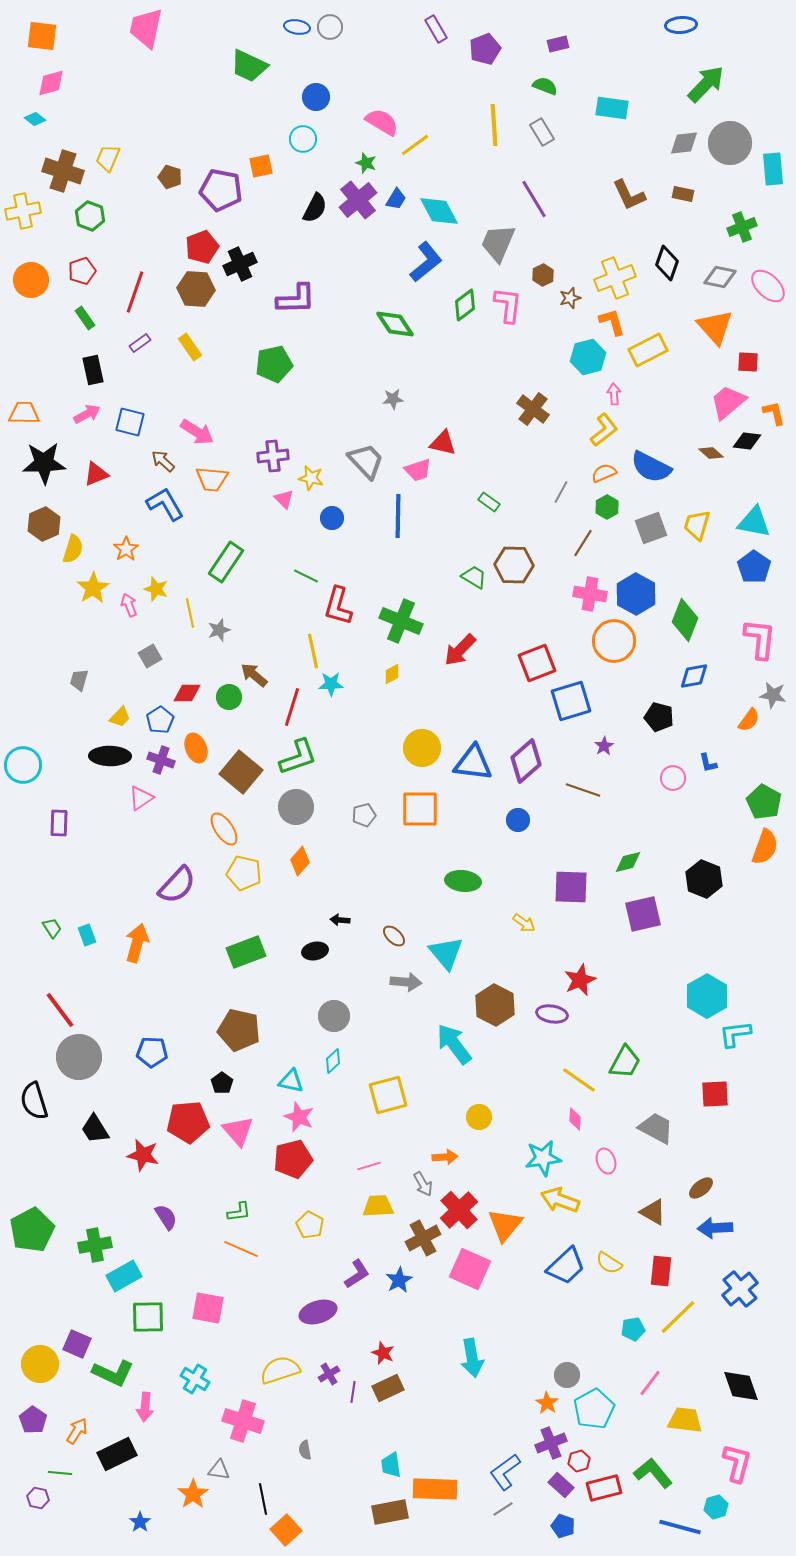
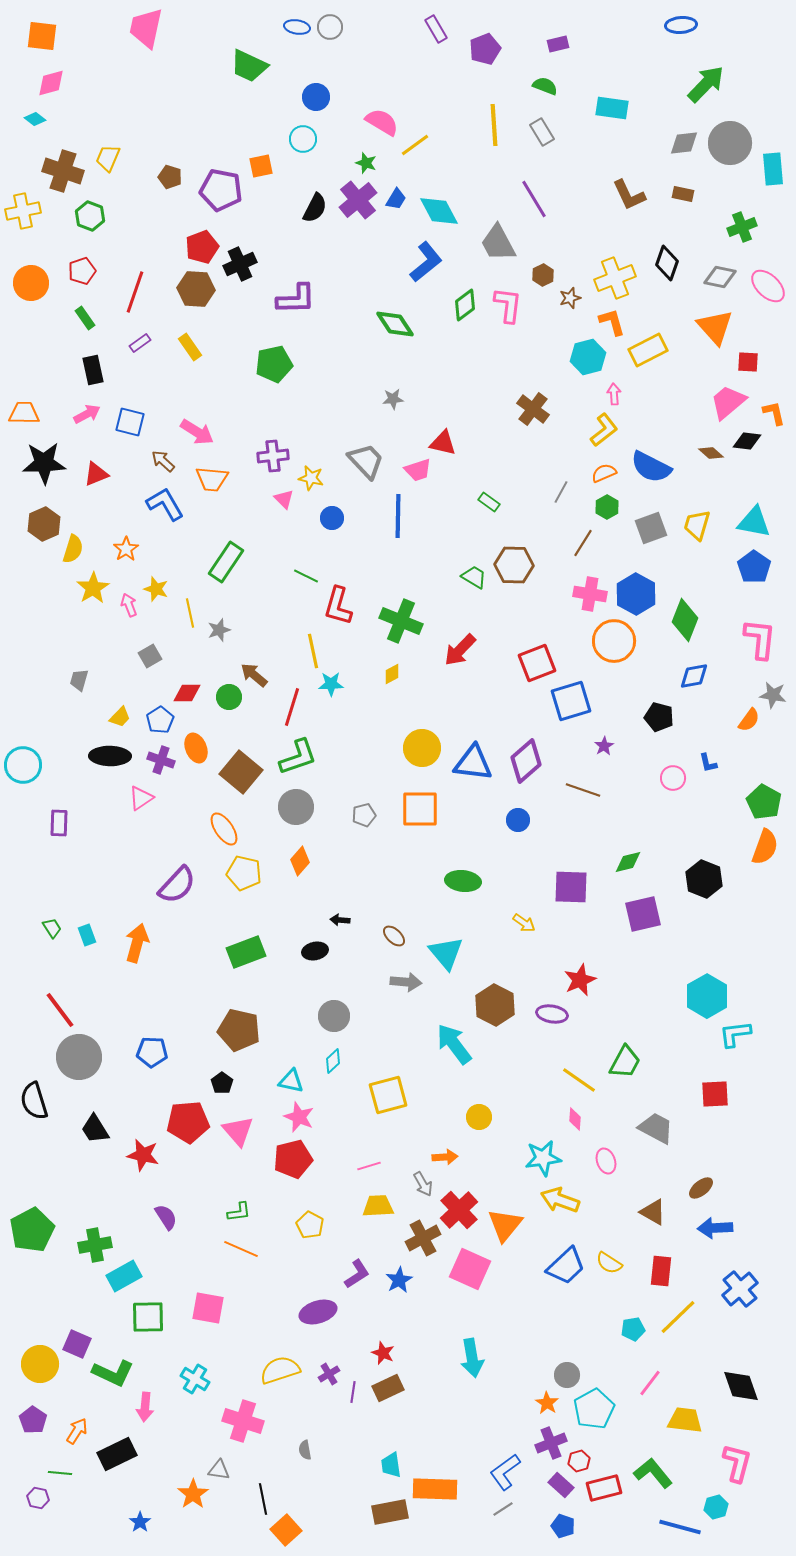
gray trapezoid at (498, 243): rotated 51 degrees counterclockwise
orange circle at (31, 280): moved 3 px down
